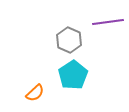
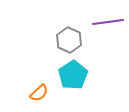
orange semicircle: moved 4 px right
